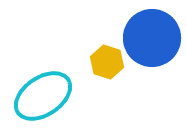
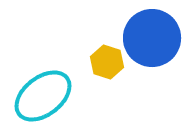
cyan ellipse: rotated 4 degrees counterclockwise
